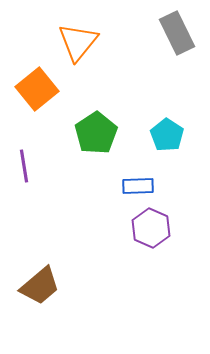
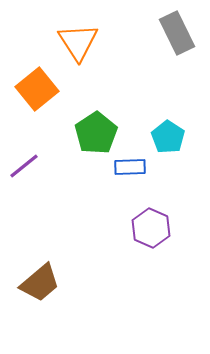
orange triangle: rotated 12 degrees counterclockwise
cyan pentagon: moved 1 px right, 2 px down
purple line: rotated 60 degrees clockwise
blue rectangle: moved 8 px left, 19 px up
brown trapezoid: moved 3 px up
